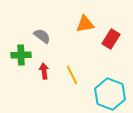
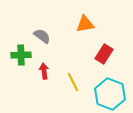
red rectangle: moved 7 px left, 15 px down
yellow line: moved 1 px right, 7 px down
